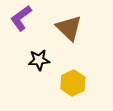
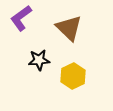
yellow hexagon: moved 7 px up
